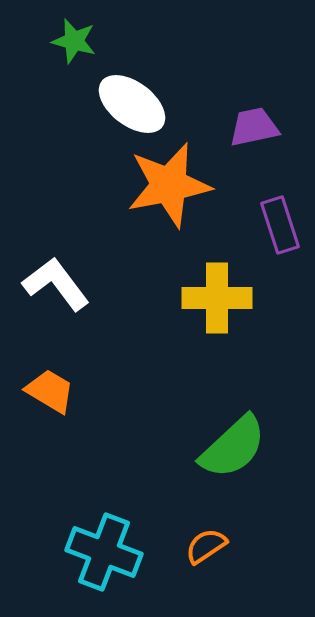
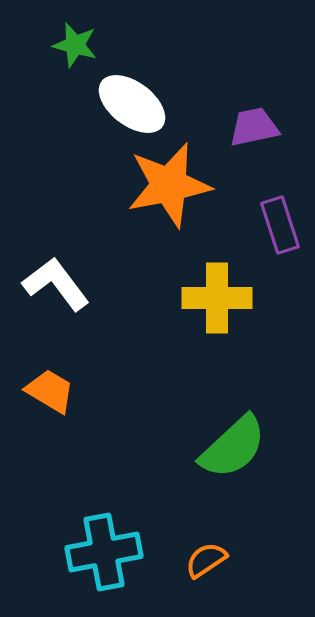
green star: moved 1 px right, 4 px down
orange semicircle: moved 14 px down
cyan cross: rotated 32 degrees counterclockwise
